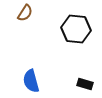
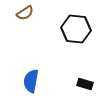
brown semicircle: rotated 24 degrees clockwise
blue semicircle: rotated 25 degrees clockwise
